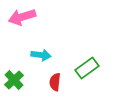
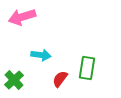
green rectangle: rotated 45 degrees counterclockwise
red semicircle: moved 5 px right, 3 px up; rotated 30 degrees clockwise
